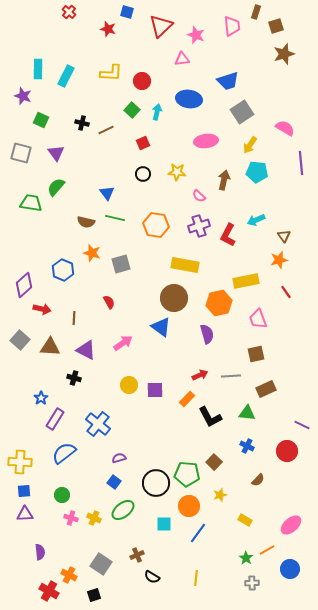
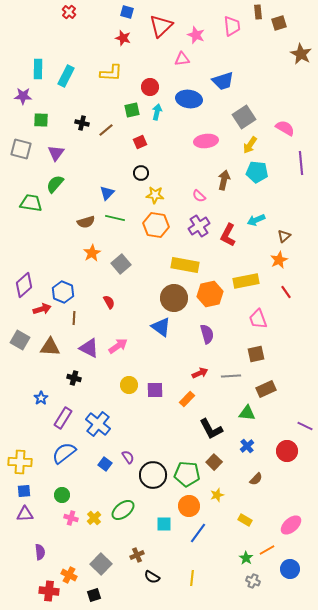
brown rectangle at (256, 12): moved 2 px right; rotated 24 degrees counterclockwise
brown square at (276, 26): moved 3 px right, 3 px up
red star at (108, 29): moved 15 px right, 9 px down
brown star at (284, 54): moved 17 px right; rotated 25 degrees counterclockwise
red circle at (142, 81): moved 8 px right, 6 px down
blue trapezoid at (228, 81): moved 5 px left
purple star at (23, 96): rotated 18 degrees counterclockwise
green square at (132, 110): rotated 35 degrees clockwise
gray square at (242, 112): moved 2 px right, 5 px down
green square at (41, 120): rotated 21 degrees counterclockwise
brown line at (106, 130): rotated 14 degrees counterclockwise
red square at (143, 143): moved 3 px left, 1 px up
gray square at (21, 153): moved 4 px up
purple triangle at (56, 153): rotated 12 degrees clockwise
yellow star at (177, 172): moved 22 px left, 23 px down
black circle at (143, 174): moved 2 px left, 1 px up
green semicircle at (56, 187): moved 1 px left, 3 px up
blue triangle at (107, 193): rotated 21 degrees clockwise
brown semicircle at (86, 222): rotated 30 degrees counterclockwise
purple cross at (199, 226): rotated 15 degrees counterclockwise
brown triangle at (284, 236): rotated 24 degrees clockwise
orange star at (92, 253): rotated 24 degrees clockwise
orange star at (279, 260): rotated 12 degrees counterclockwise
gray square at (121, 264): rotated 24 degrees counterclockwise
blue hexagon at (63, 270): moved 22 px down
orange hexagon at (219, 303): moved 9 px left, 9 px up
red arrow at (42, 309): rotated 30 degrees counterclockwise
gray square at (20, 340): rotated 12 degrees counterclockwise
pink arrow at (123, 343): moved 5 px left, 3 px down
purple triangle at (86, 350): moved 3 px right, 2 px up
red arrow at (200, 375): moved 2 px up
black L-shape at (210, 417): moved 1 px right, 12 px down
purple rectangle at (55, 419): moved 8 px right, 1 px up
purple line at (302, 425): moved 3 px right, 1 px down
blue cross at (247, 446): rotated 24 degrees clockwise
purple semicircle at (119, 458): moved 9 px right, 1 px up; rotated 72 degrees clockwise
brown semicircle at (258, 480): moved 2 px left, 1 px up
blue square at (114, 482): moved 9 px left, 18 px up
black circle at (156, 483): moved 3 px left, 8 px up
yellow star at (220, 495): moved 3 px left
yellow cross at (94, 518): rotated 24 degrees clockwise
gray square at (101, 564): rotated 10 degrees clockwise
yellow line at (196, 578): moved 4 px left
gray cross at (252, 583): moved 1 px right, 2 px up; rotated 24 degrees clockwise
red cross at (49, 591): rotated 24 degrees counterclockwise
